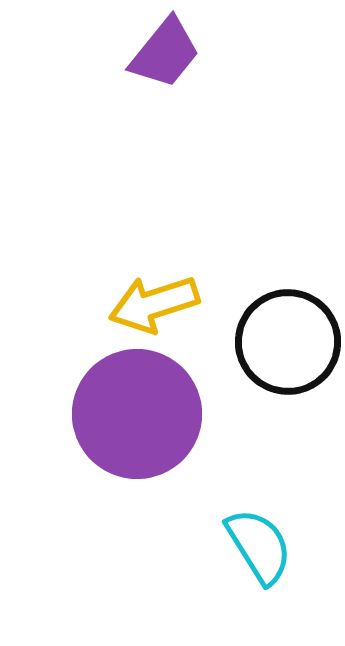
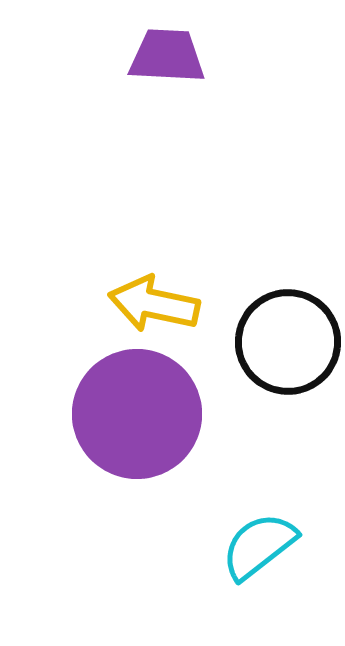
purple trapezoid: moved 2 px right, 3 px down; rotated 126 degrees counterclockwise
yellow arrow: rotated 30 degrees clockwise
cyan semicircle: rotated 96 degrees counterclockwise
